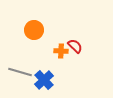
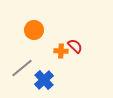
gray line: moved 2 px right, 4 px up; rotated 55 degrees counterclockwise
